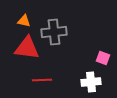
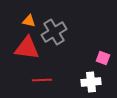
orange triangle: moved 5 px right
gray cross: rotated 25 degrees counterclockwise
